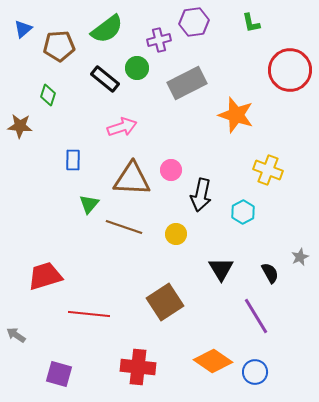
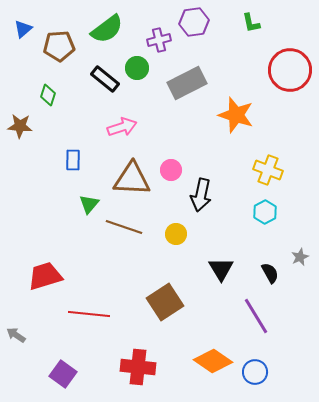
cyan hexagon: moved 22 px right
purple square: moved 4 px right; rotated 20 degrees clockwise
